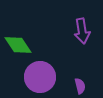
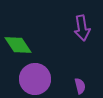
purple arrow: moved 3 px up
purple circle: moved 5 px left, 2 px down
